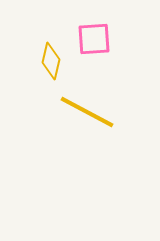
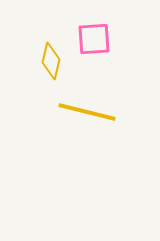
yellow line: rotated 14 degrees counterclockwise
